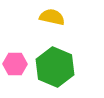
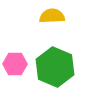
yellow semicircle: moved 1 px up; rotated 15 degrees counterclockwise
